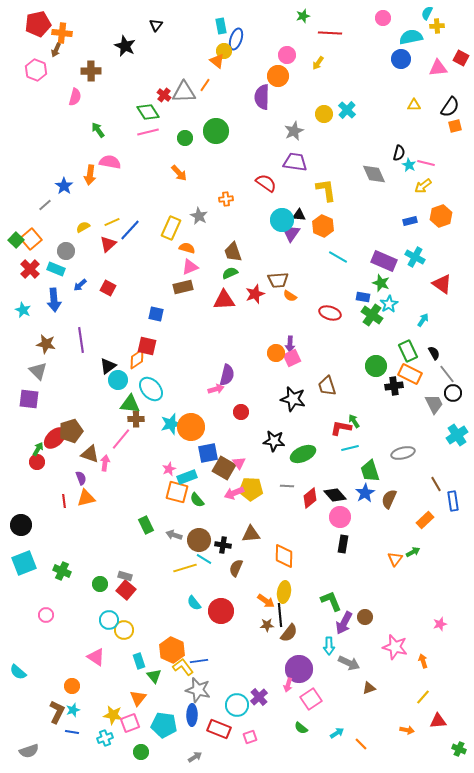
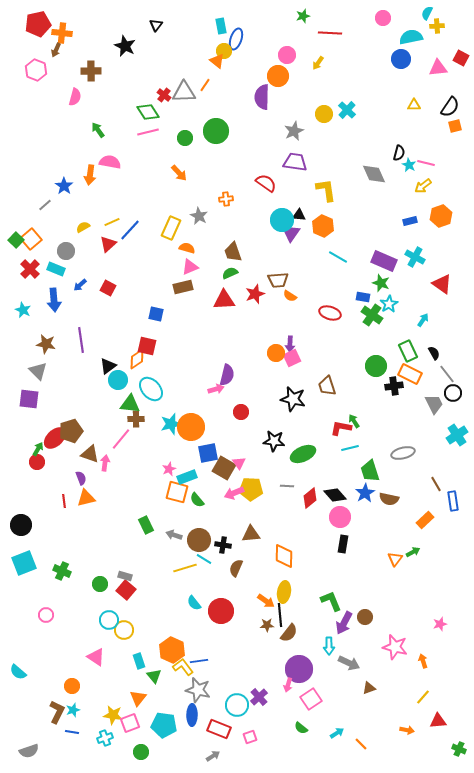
brown semicircle at (389, 499): rotated 102 degrees counterclockwise
gray arrow at (195, 757): moved 18 px right, 1 px up
